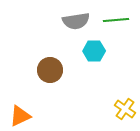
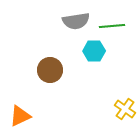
green line: moved 4 px left, 6 px down
